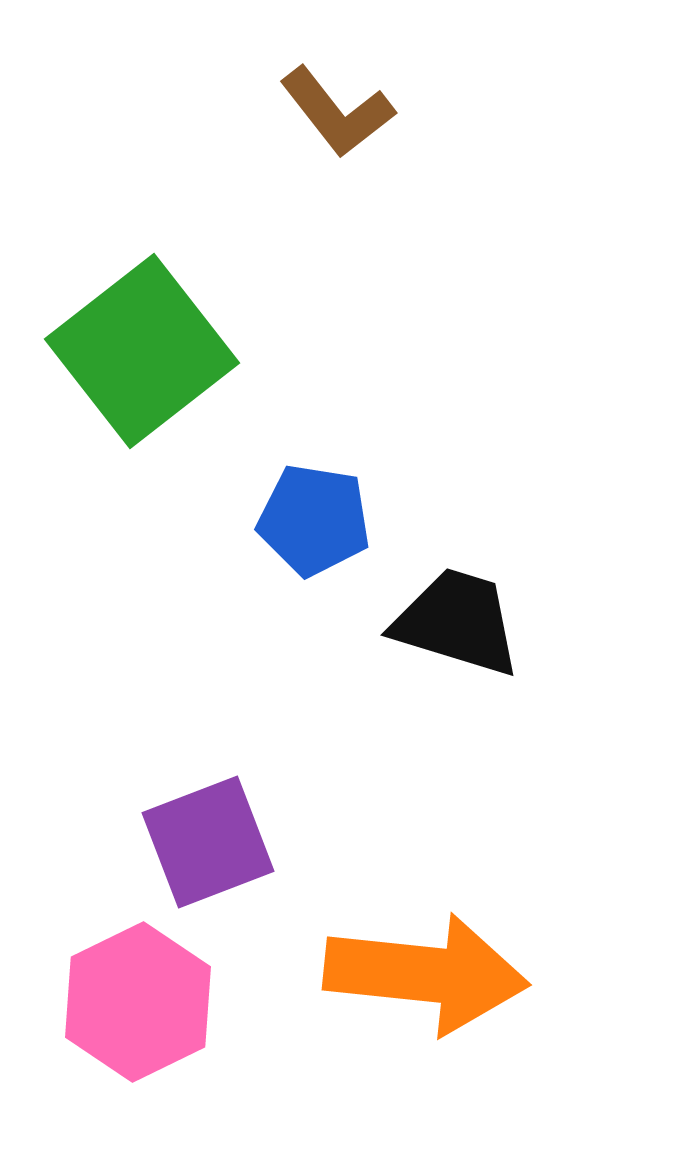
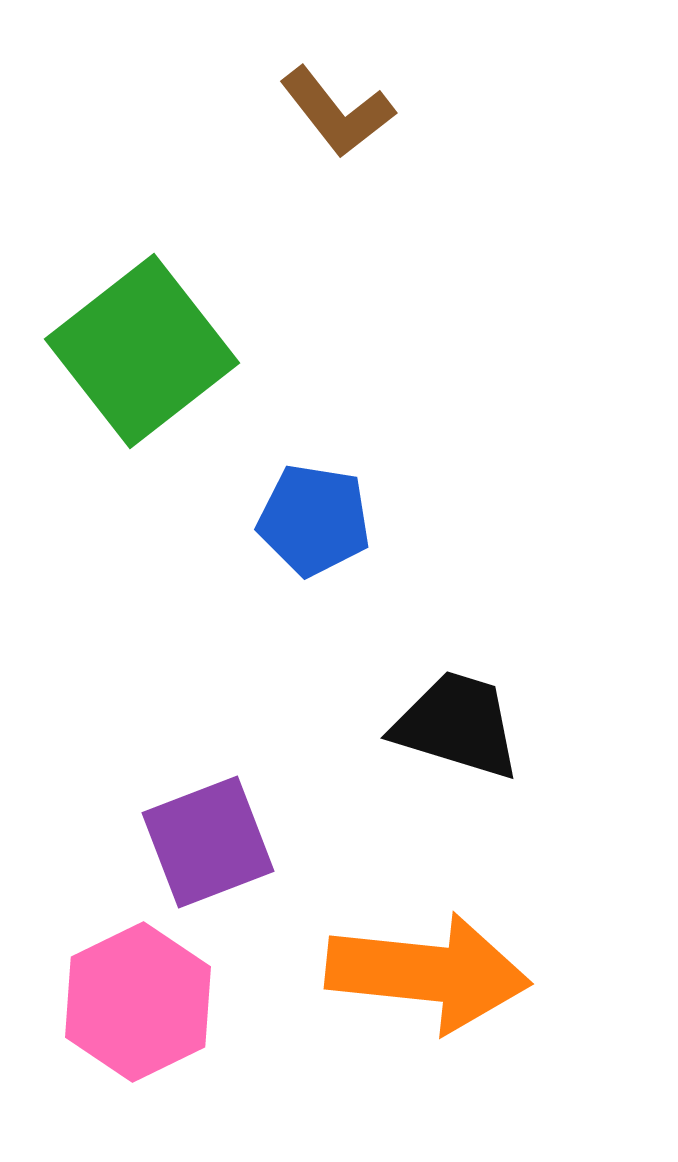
black trapezoid: moved 103 px down
orange arrow: moved 2 px right, 1 px up
